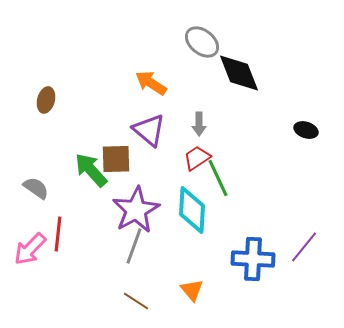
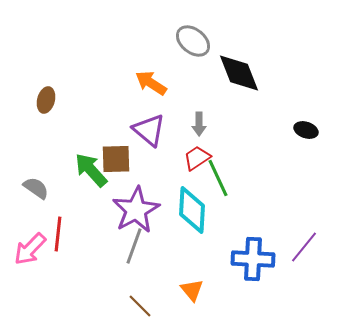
gray ellipse: moved 9 px left, 1 px up
brown line: moved 4 px right, 5 px down; rotated 12 degrees clockwise
